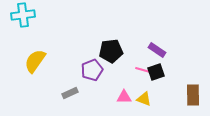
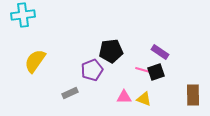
purple rectangle: moved 3 px right, 2 px down
